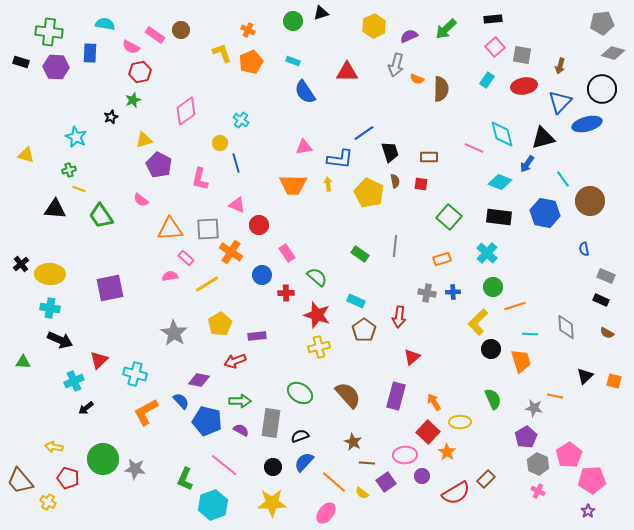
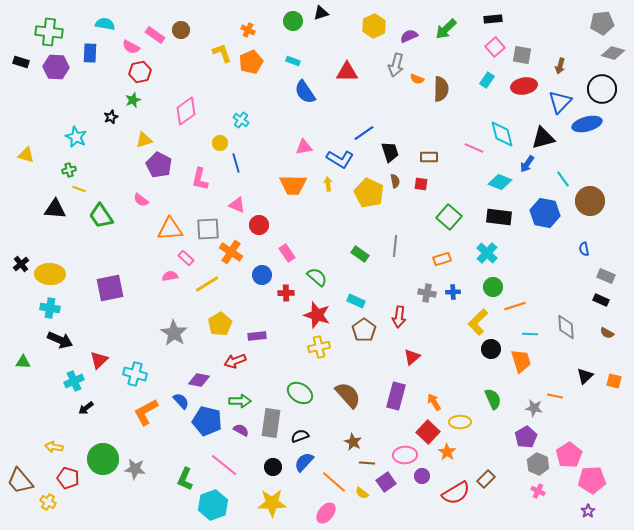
blue L-shape at (340, 159): rotated 24 degrees clockwise
